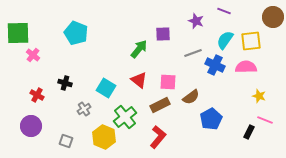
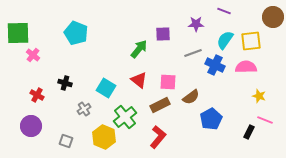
purple star: moved 3 px down; rotated 21 degrees counterclockwise
